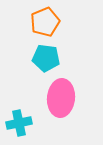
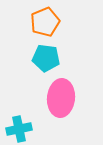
cyan cross: moved 6 px down
